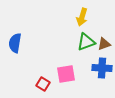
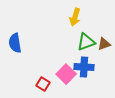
yellow arrow: moved 7 px left
blue semicircle: rotated 18 degrees counterclockwise
blue cross: moved 18 px left, 1 px up
pink square: rotated 36 degrees counterclockwise
